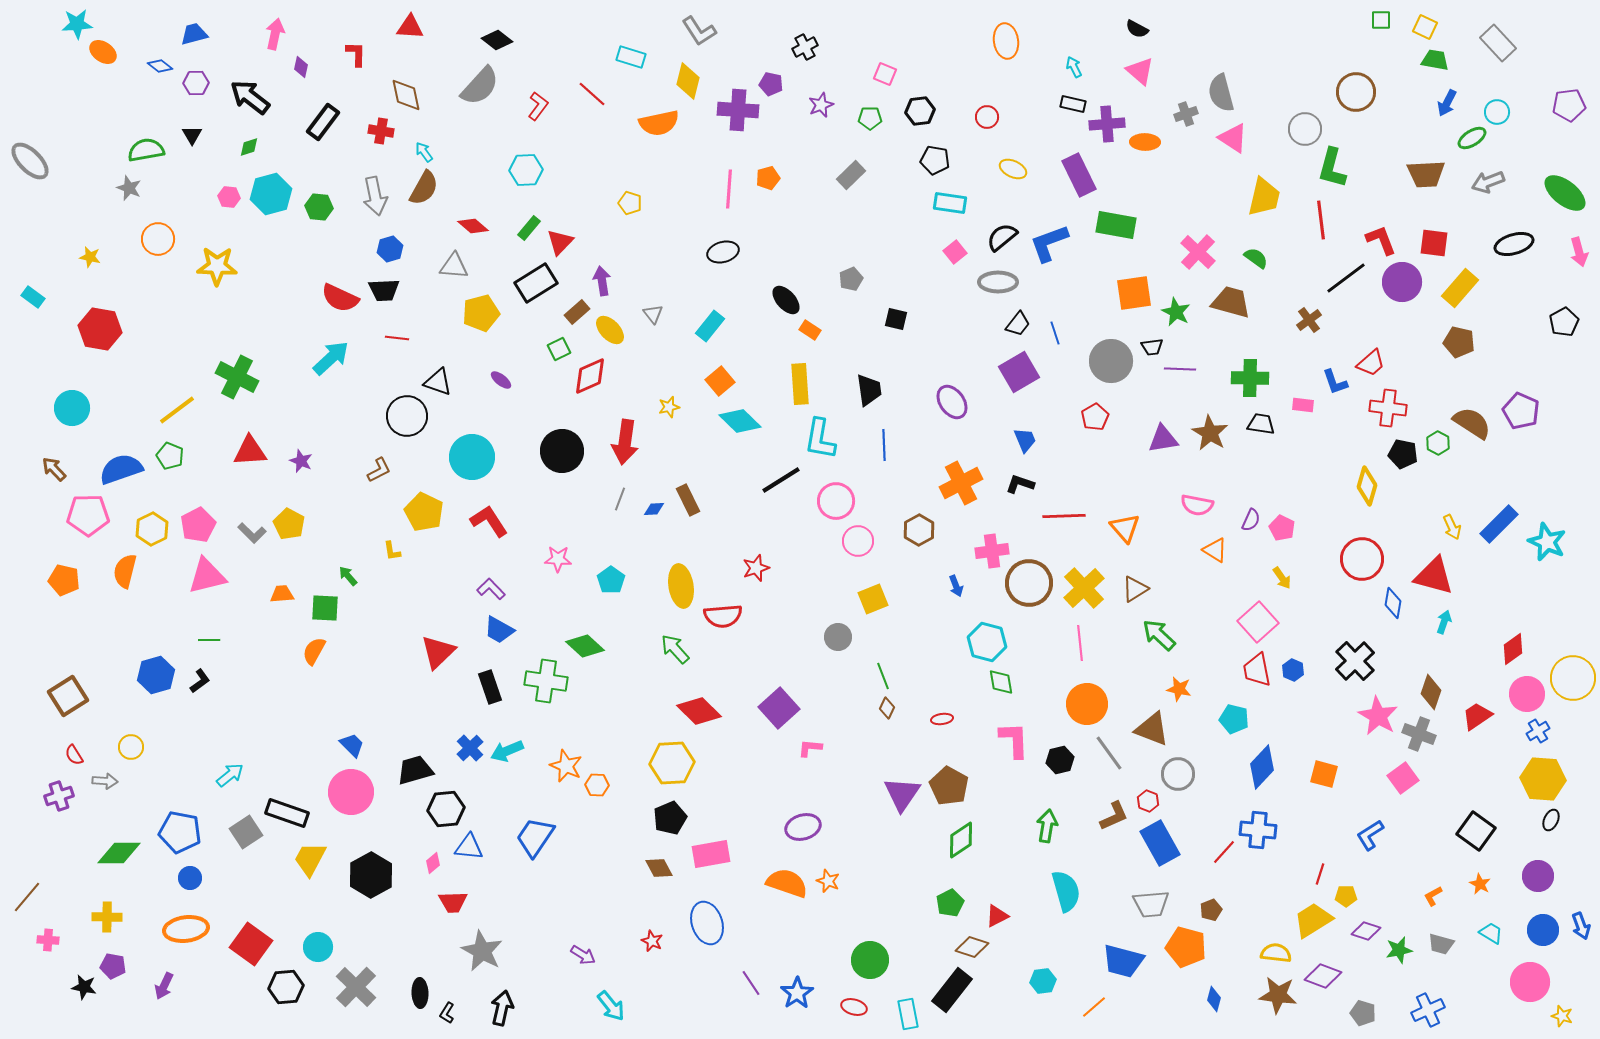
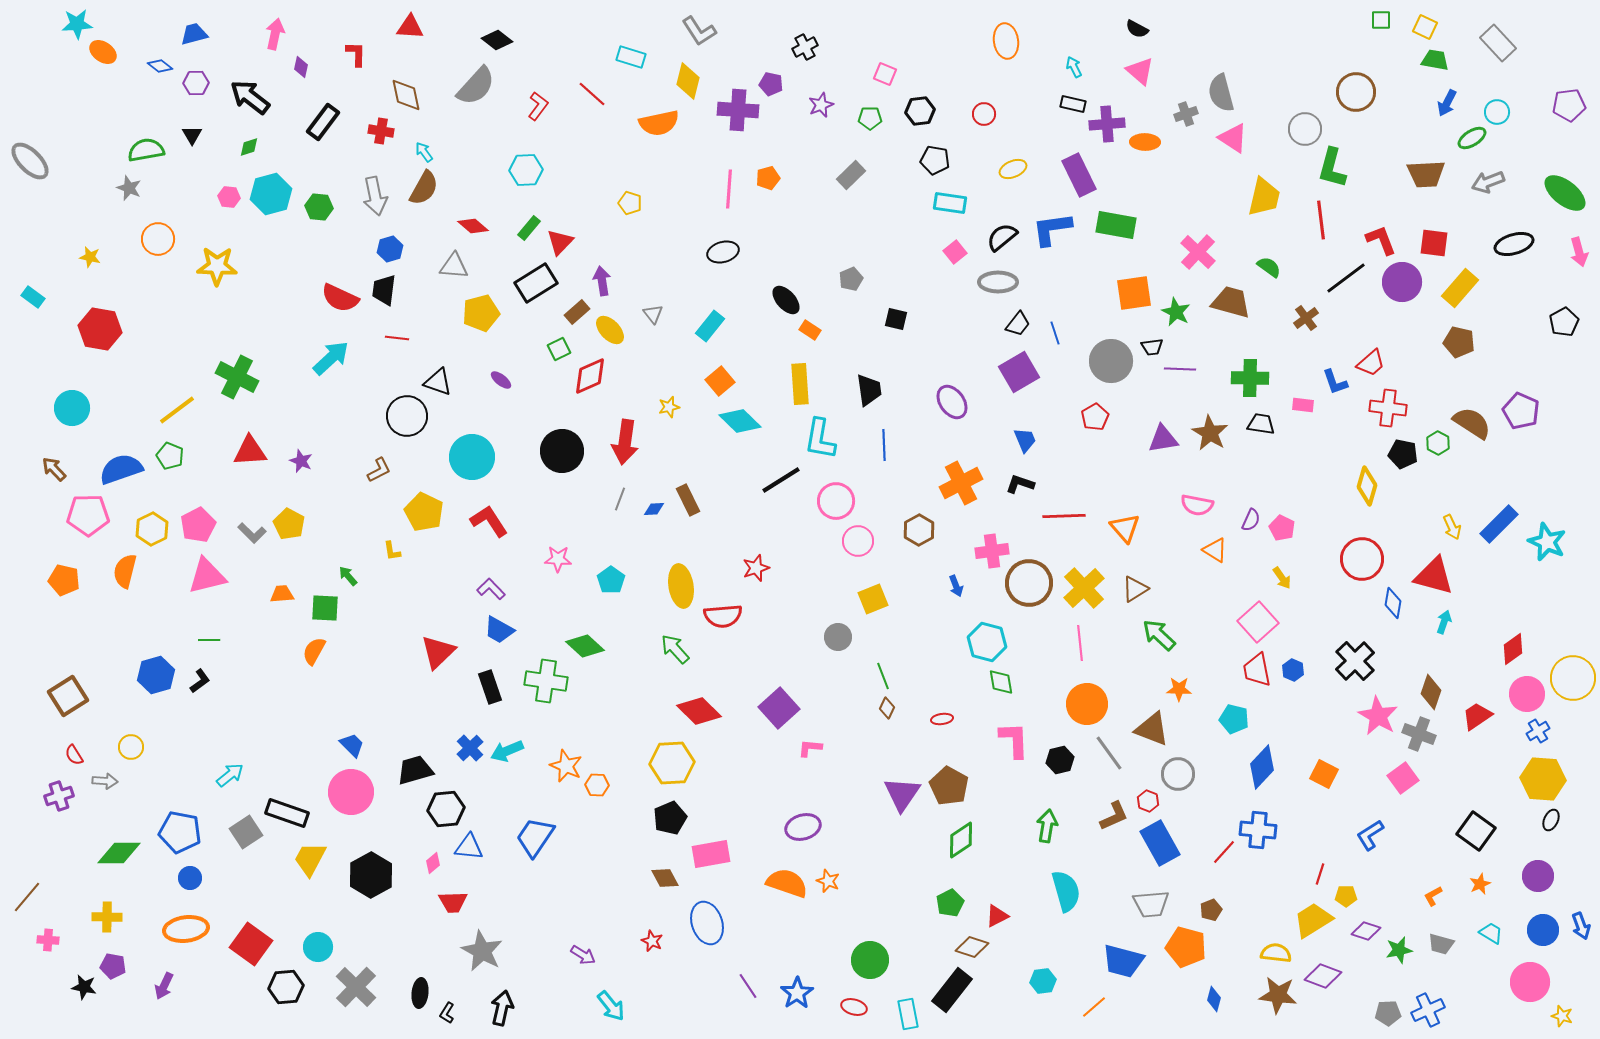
gray semicircle at (480, 86): moved 4 px left
red circle at (987, 117): moved 3 px left, 3 px up
yellow ellipse at (1013, 169): rotated 48 degrees counterclockwise
blue L-shape at (1049, 243): moved 3 px right, 14 px up; rotated 12 degrees clockwise
green semicircle at (1256, 258): moved 13 px right, 9 px down
black trapezoid at (384, 290): rotated 100 degrees clockwise
brown cross at (1309, 320): moved 3 px left, 2 px up
orange star at (1179, 689): rotated 10 degrees counterclockwise
orange square at (1324, 774): rotated 12 degrees clockwise
brown diamond at (659, 868): moved 6 px right, 10 px down
orange star at (1480, 884): rotated 20 degrees clockwise
purple line at (751, 983): moved 3 px left, 3 px down
black ellipse at (420, 993): rotated 8 degrees clockwise
gray pentagon at (1363, 1013): moved 25 px right; rotated 20 degrees counterclockwise
